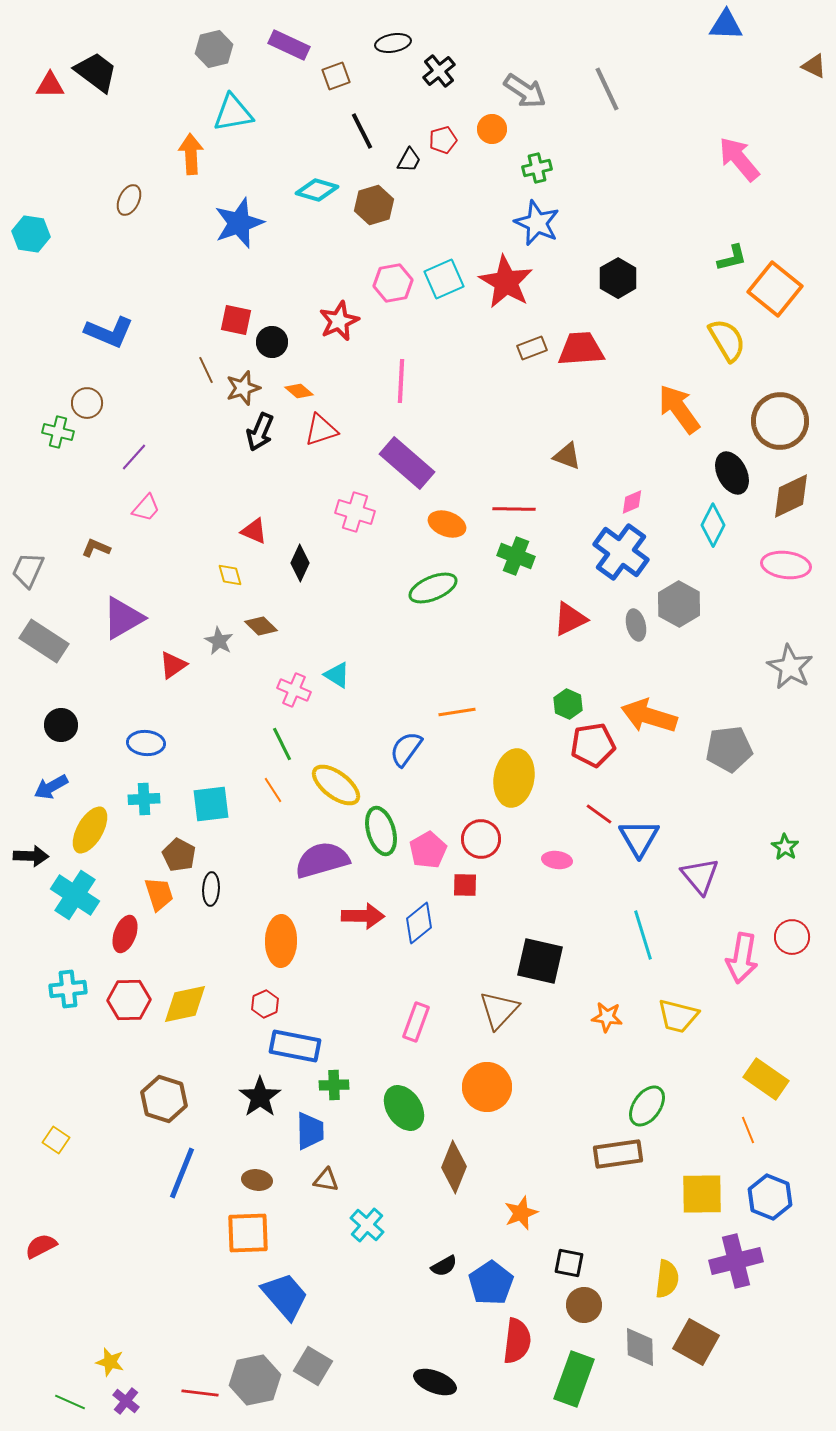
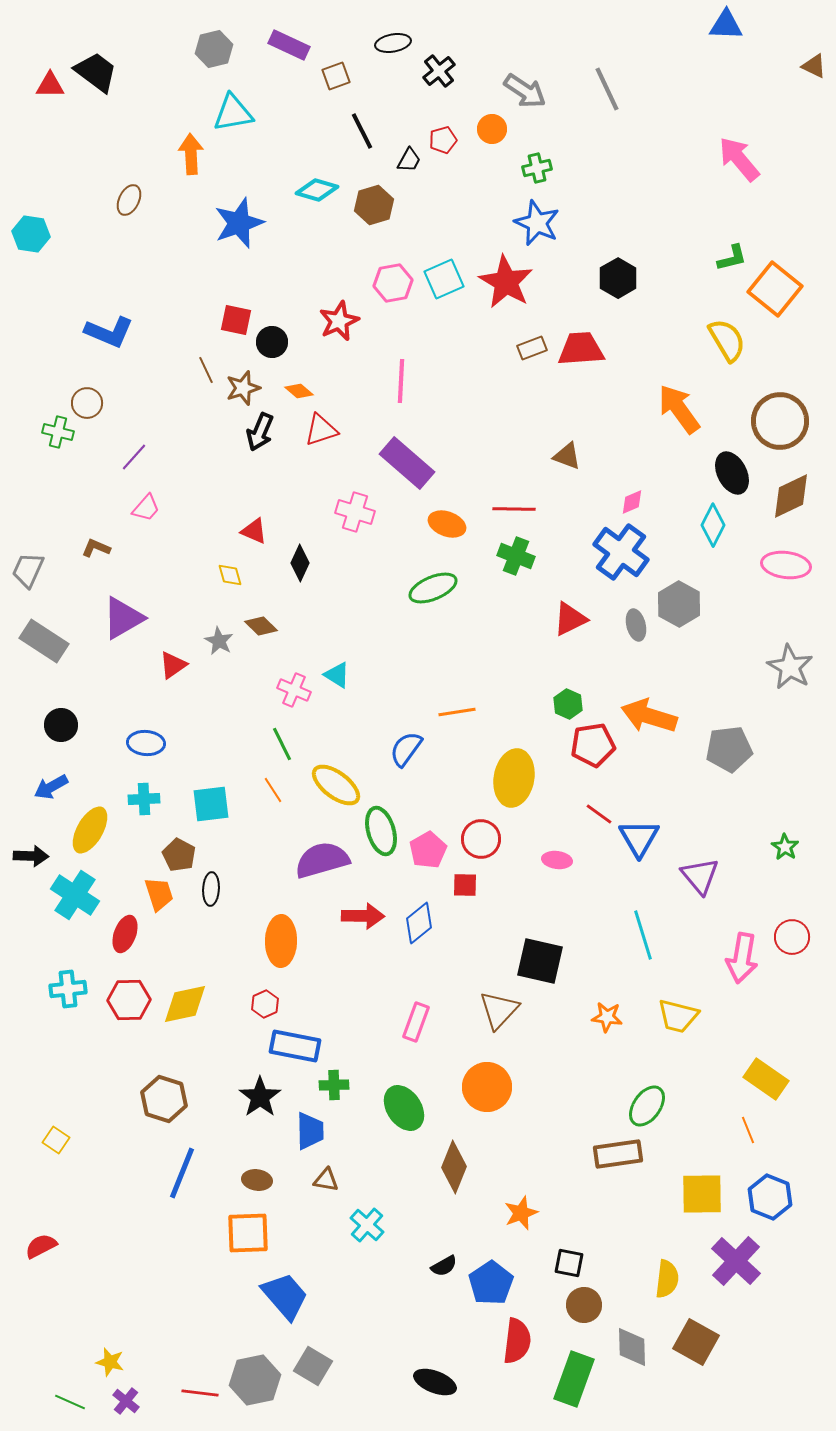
purple cross at (736, 1261): rotated 33 degrees counterclockwise
gray diamond at (640, 1347): moved 8 px left
